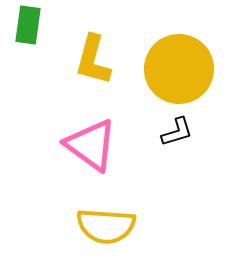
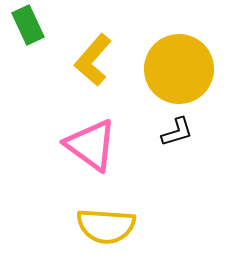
green rectangle: rotated 33 degrees counterclockwise
yellow L-shape: rotated 26 degrees clockwise
